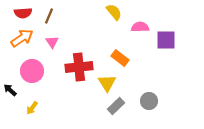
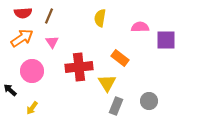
yellow semicircle: moved 14 px left, 6 px down; rotated 132 degrees counterclockwise
gray rectangle: rotated 24 degrees counterclockwise
